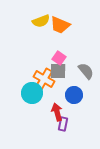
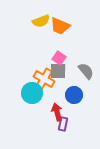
orange trapezoid: moved 1 px down
